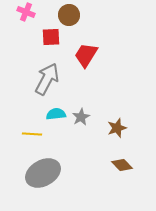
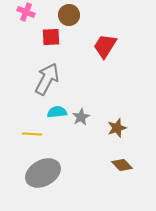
red trapezoid: moved 19 px right, 9 px up
cyan semicircle: moved 1 px right, 2 px up
